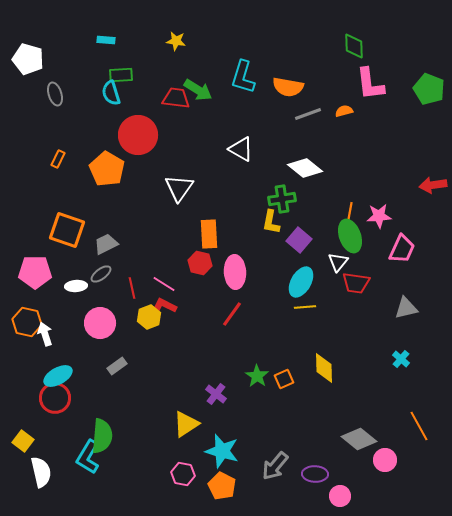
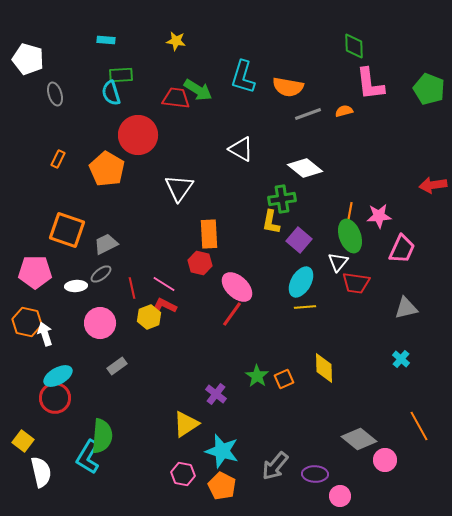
pink ellipse at (235, 272): moved 2 px right, 15 px down; rotated 44 degrees counterclockwise
